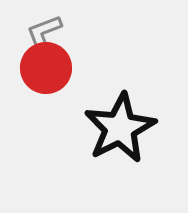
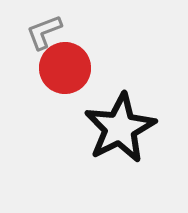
red circle: moved 19 px right
